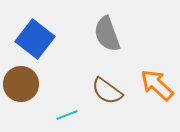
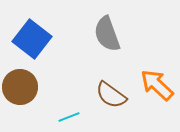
blue square: moved 3 px left
brown circle: moved 1 px left, 3 px down
brown semicircle: moved 4 px right, 4 px down
cyan line: moved 2 px right, 2 px down
